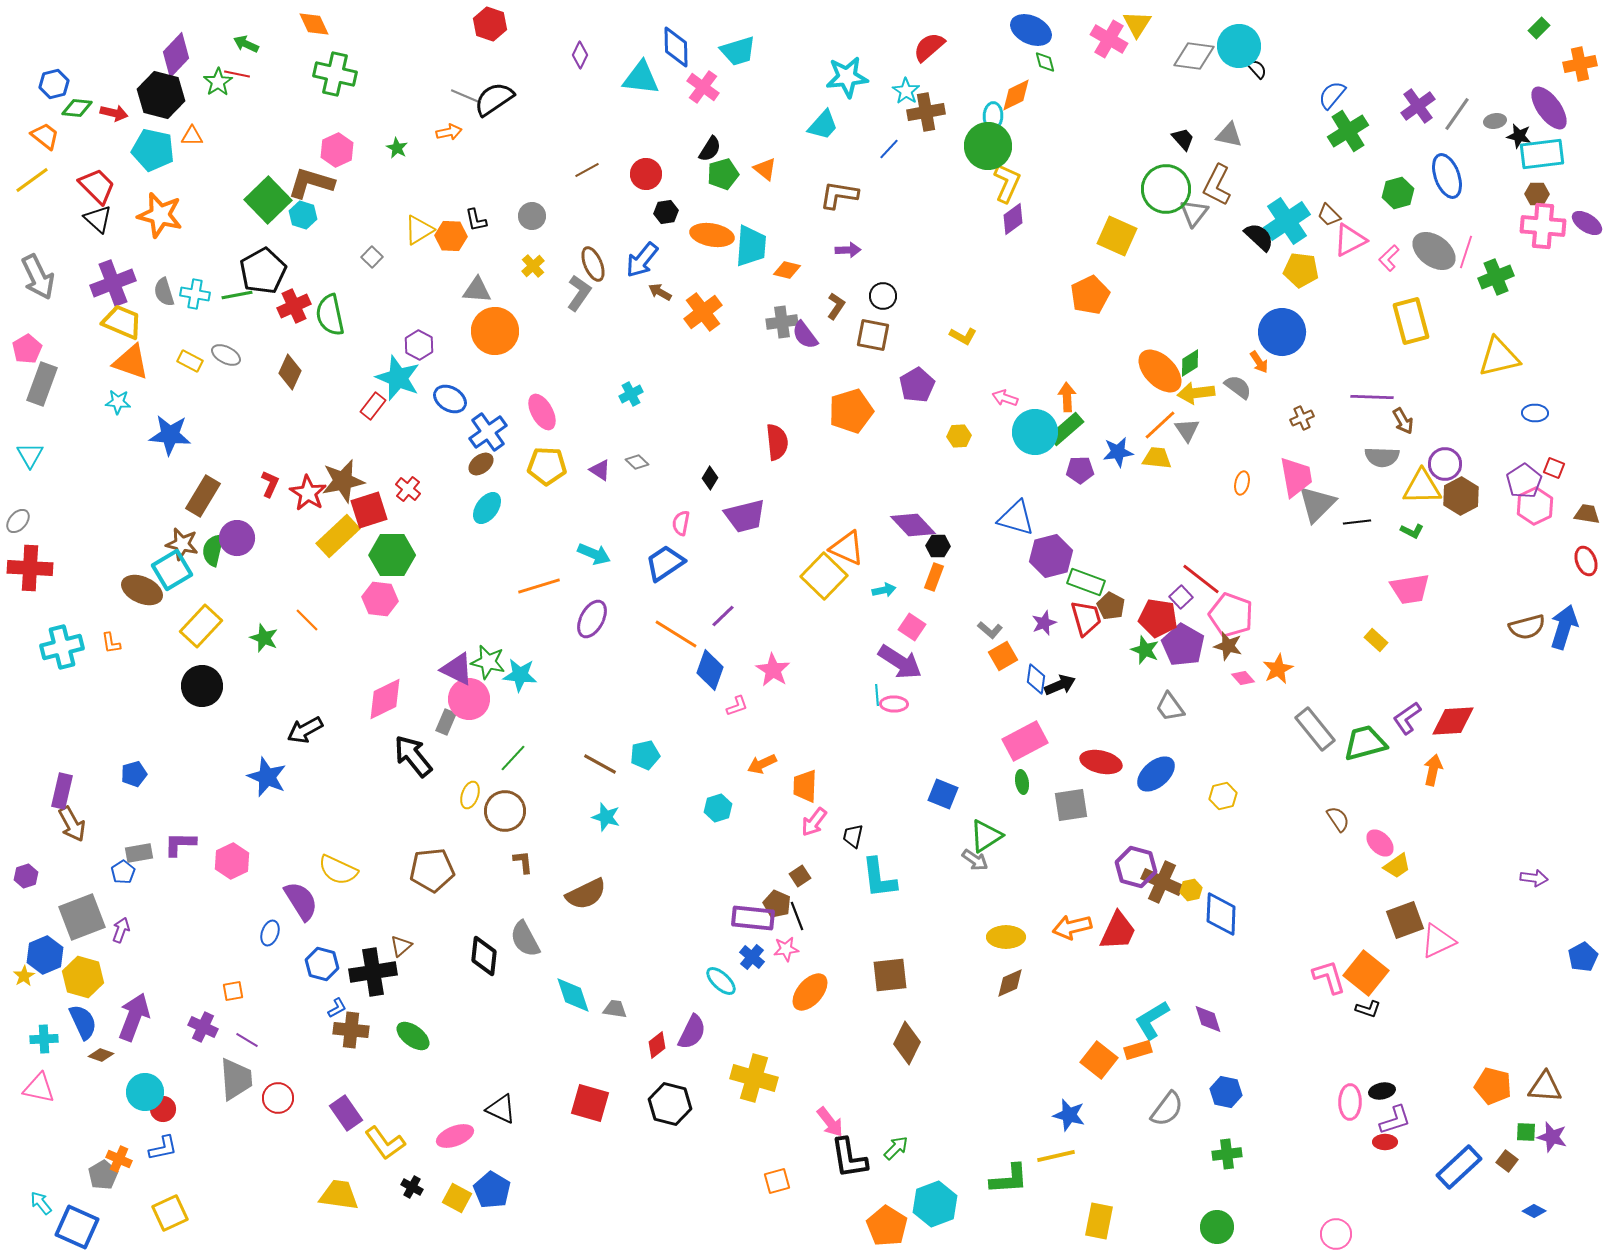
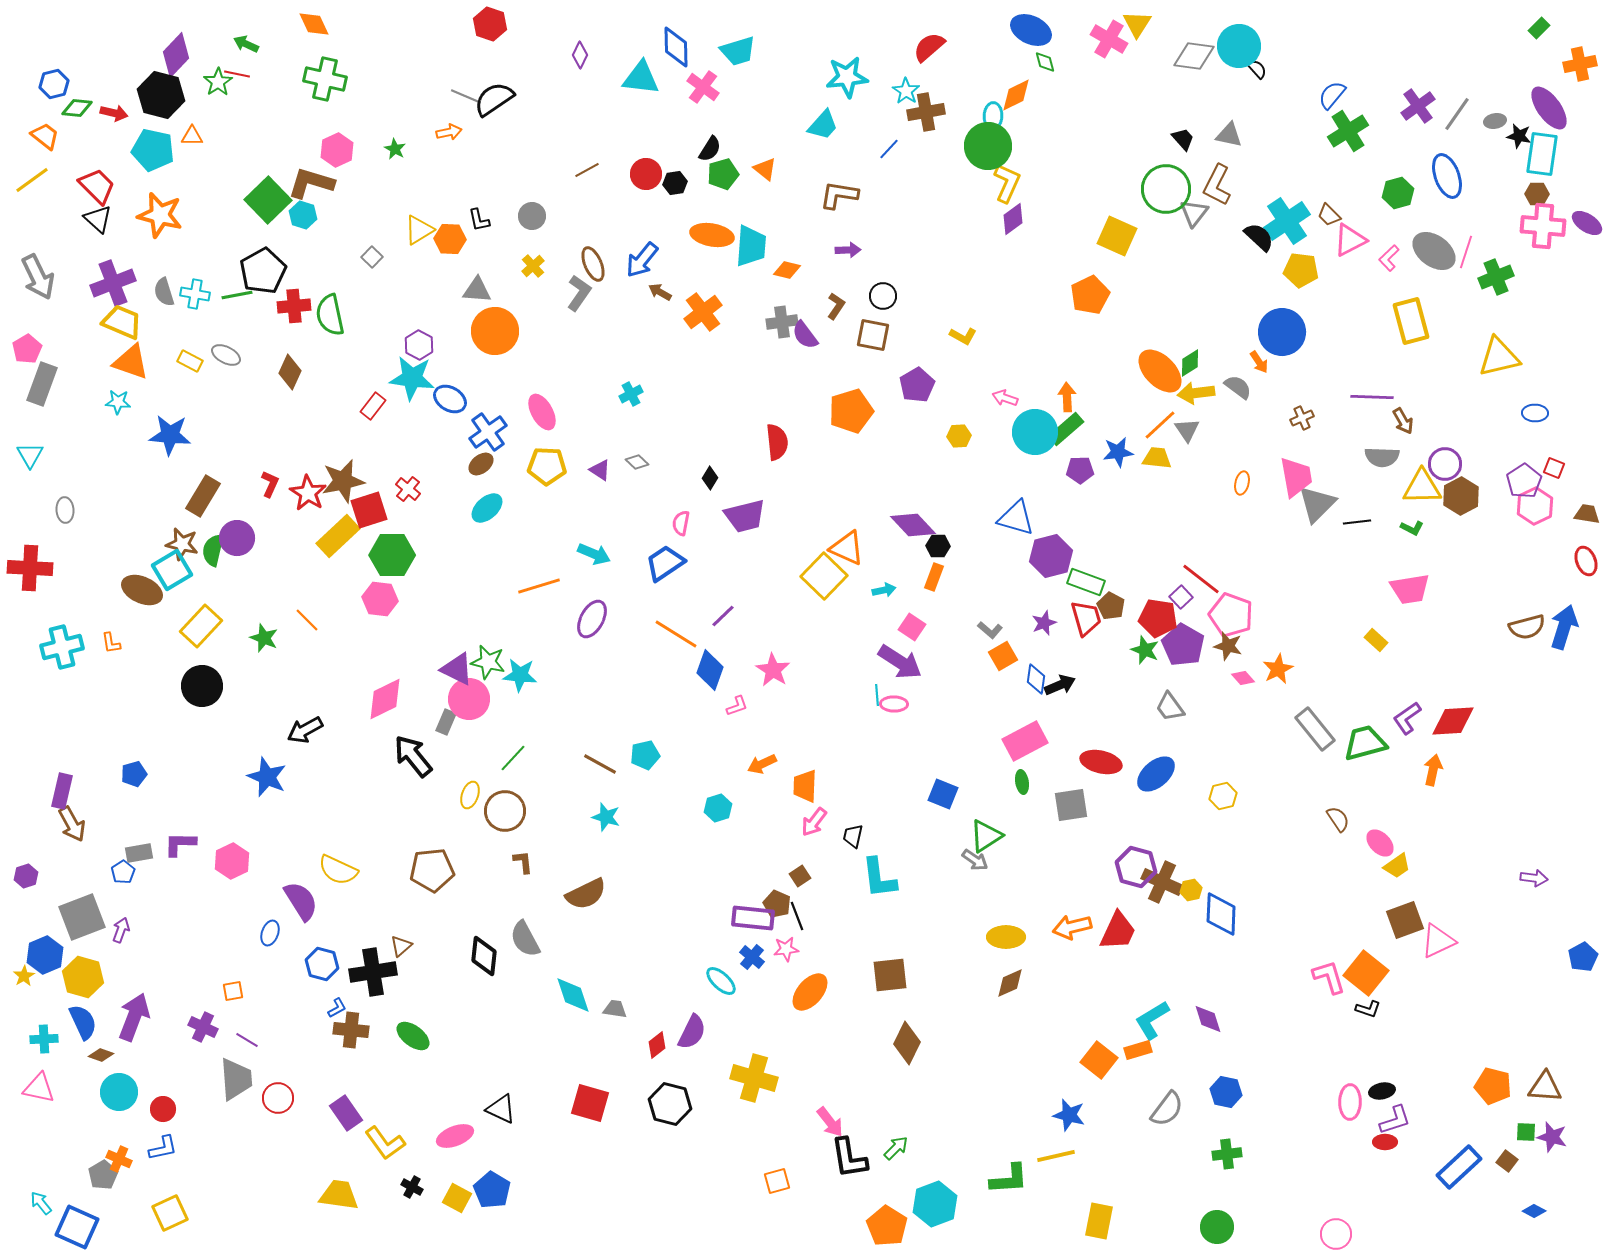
green cross at (335, 74): moved 10 px left, 5 px down
green star at (397, 148): moved 2 px left, 1 px down
cyan rectangle at (1542, 154): rotated 75 degrees counterclockwise
black hexagon at (666, 212): moved 9 px right, 29 px up
black L-shape at (476, 220): moved 3 px right
orange hexagon at (451, 236): moved 1 px left, 3 px down
red cross at (294, 306): rotated 20 degrees clockwise
cyan star at (398, 378): moved 14 px right; rotated 15 degrees counterclockwise
cyan ellipse at (487, 508): rotated 12 degrees clockwise
gray ellipse at (18, 521): moved 47 px right, 11 px up; rotated 45 degrees counterclockwise
green L-shape at (1412, 531): moved 3 px up
cyan circle at (145, 1092): moved 26 px left
